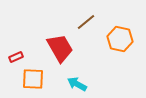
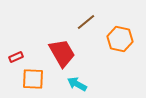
red trapezoid: moved 2 px right, 5 px down
